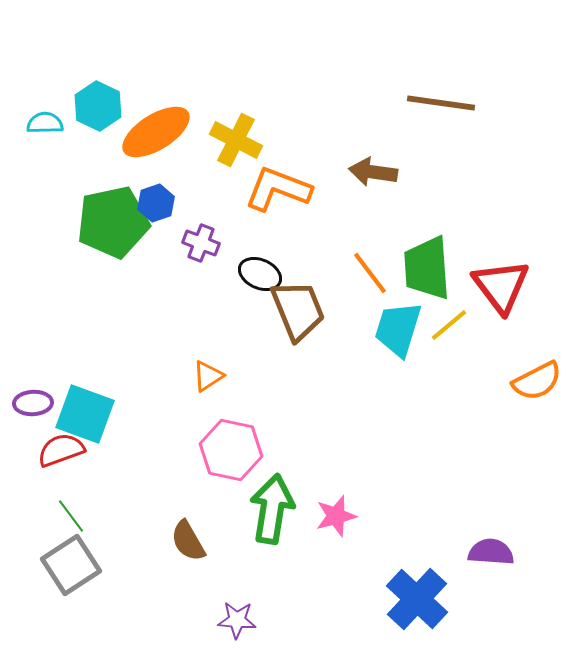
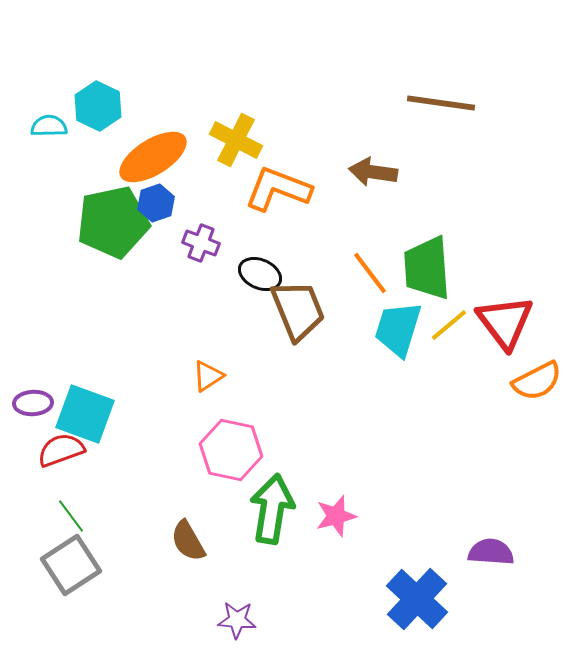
cyan semicircle: moved 4 px right, 3 px down
orange ellipse: moved 3 px left, 25 px down
red triangle: moved 4 px right, 36 px down
